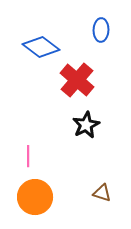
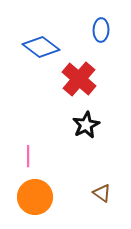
red cross: moved 2 px right, 1 px up
brown triangle: rotated 18 degrees clockwise
